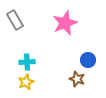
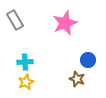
cyan cross: moved 2 px left
